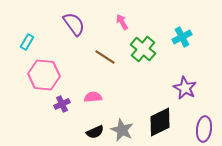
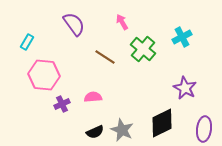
black diamond: moved 2 px right, 1 px down
